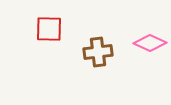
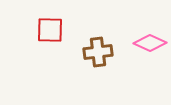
red square: moved 1 px right, 1 px down
